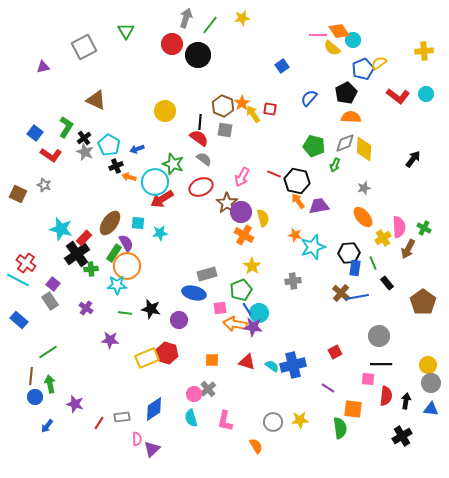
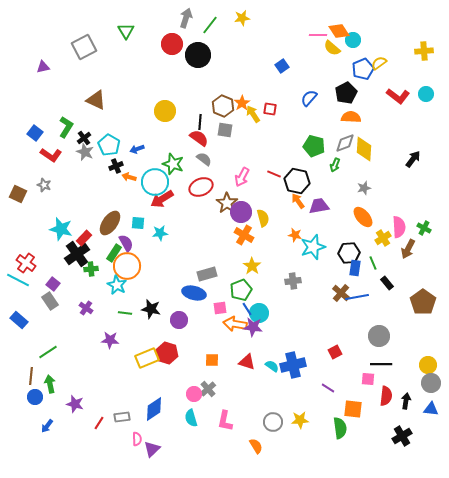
cyan star at (117, 285): rotated 30 degrees clockwise
